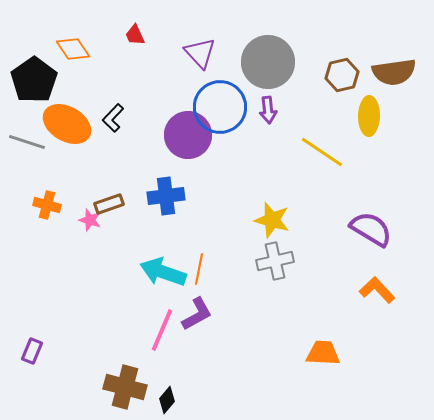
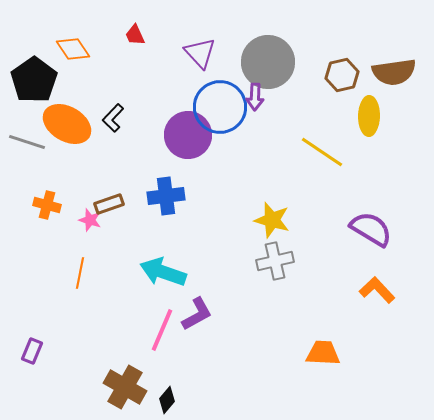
purple arrow: moved 13 px left, 13 px up; rotated 8 degrees clockwise
orange line: moved 119 px left, 4 px down
brown cross: rotated 15 degrees clockwise
